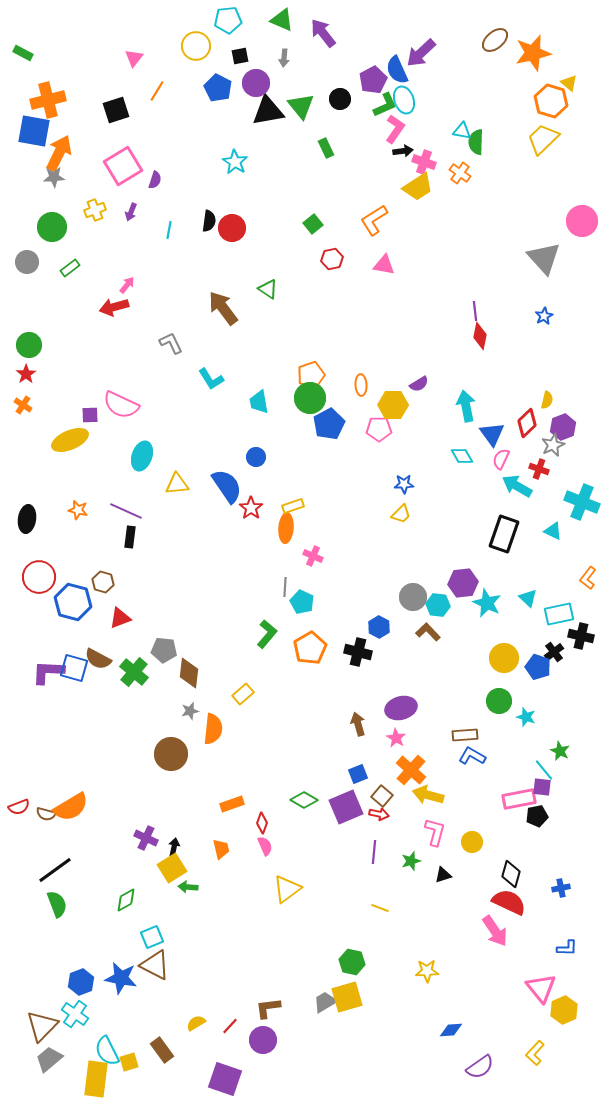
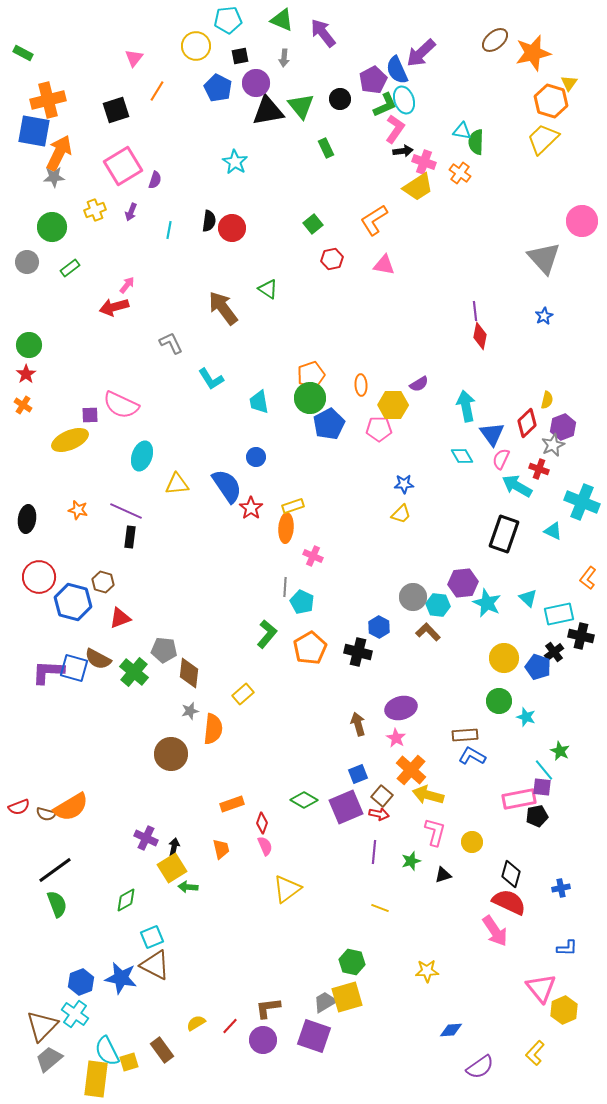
yellow triangle at (569, 83): rotated 24 degrees clockwise
purple square at (225, 1079): moved 89 px right, 43 px up
